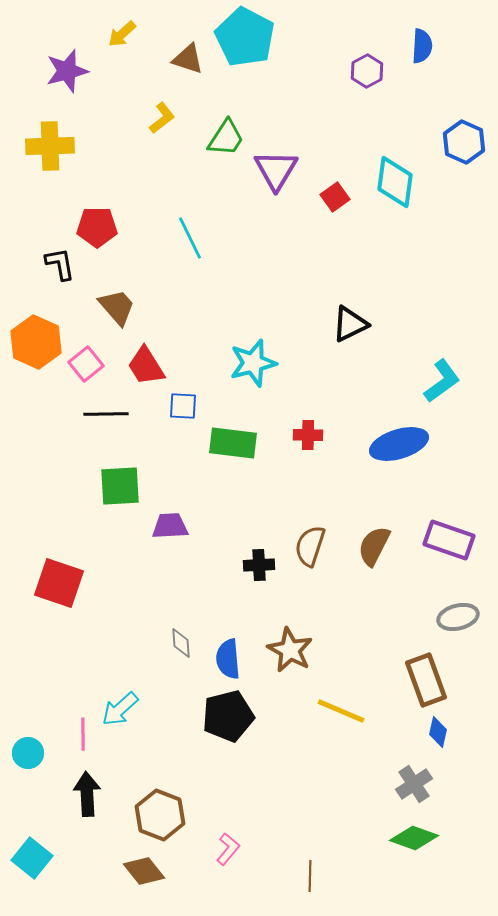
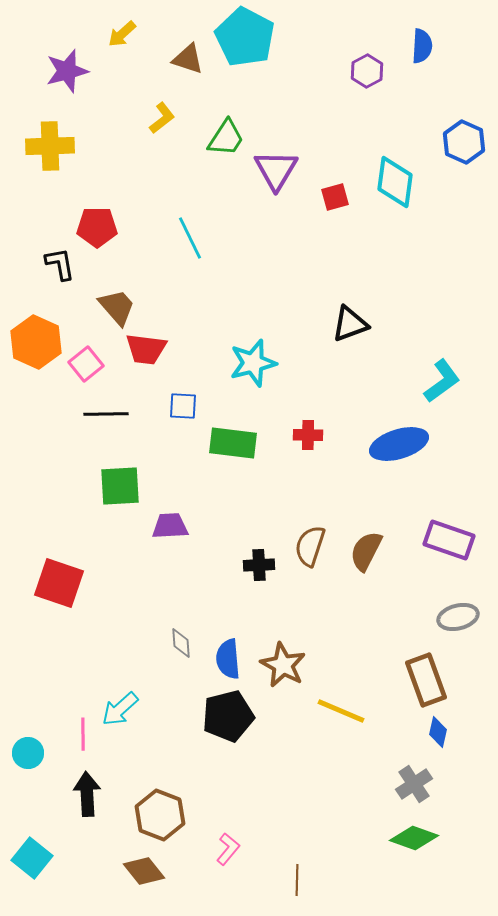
red square at (335, 197): rotated 20 degrees clockwise
black triangle at (350, 324): rotated 6 degrees clockwise
red trapezoid at (146, 366): moved 17 px up; rotated 51 degrees counterclockwise
brown semicircle at (374, 546): moved 8 px left, 5 px down
brown star at (290, 650): moved 7 px left, 15 px down
brown line at (310, 876): moved 13 px left, 4 px down
